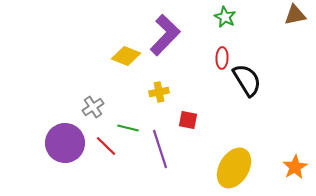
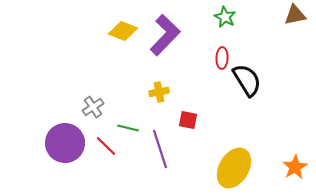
yellow diamond: moved 3 px left, 25 px up
